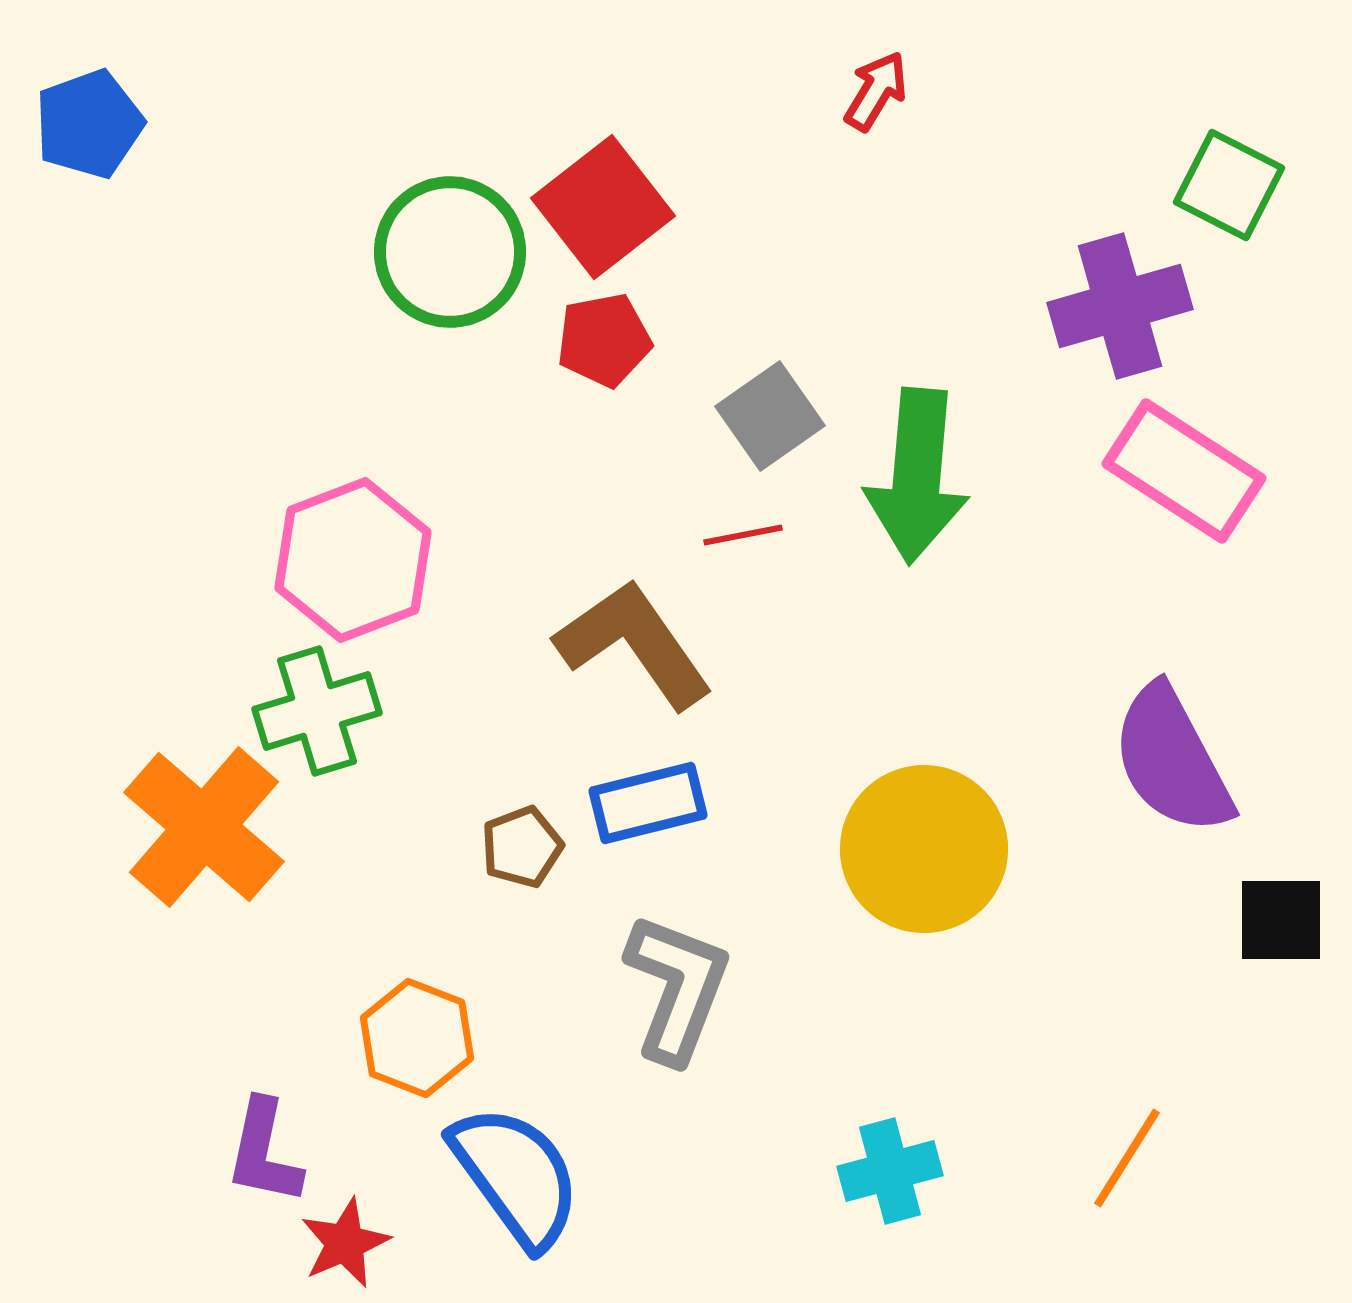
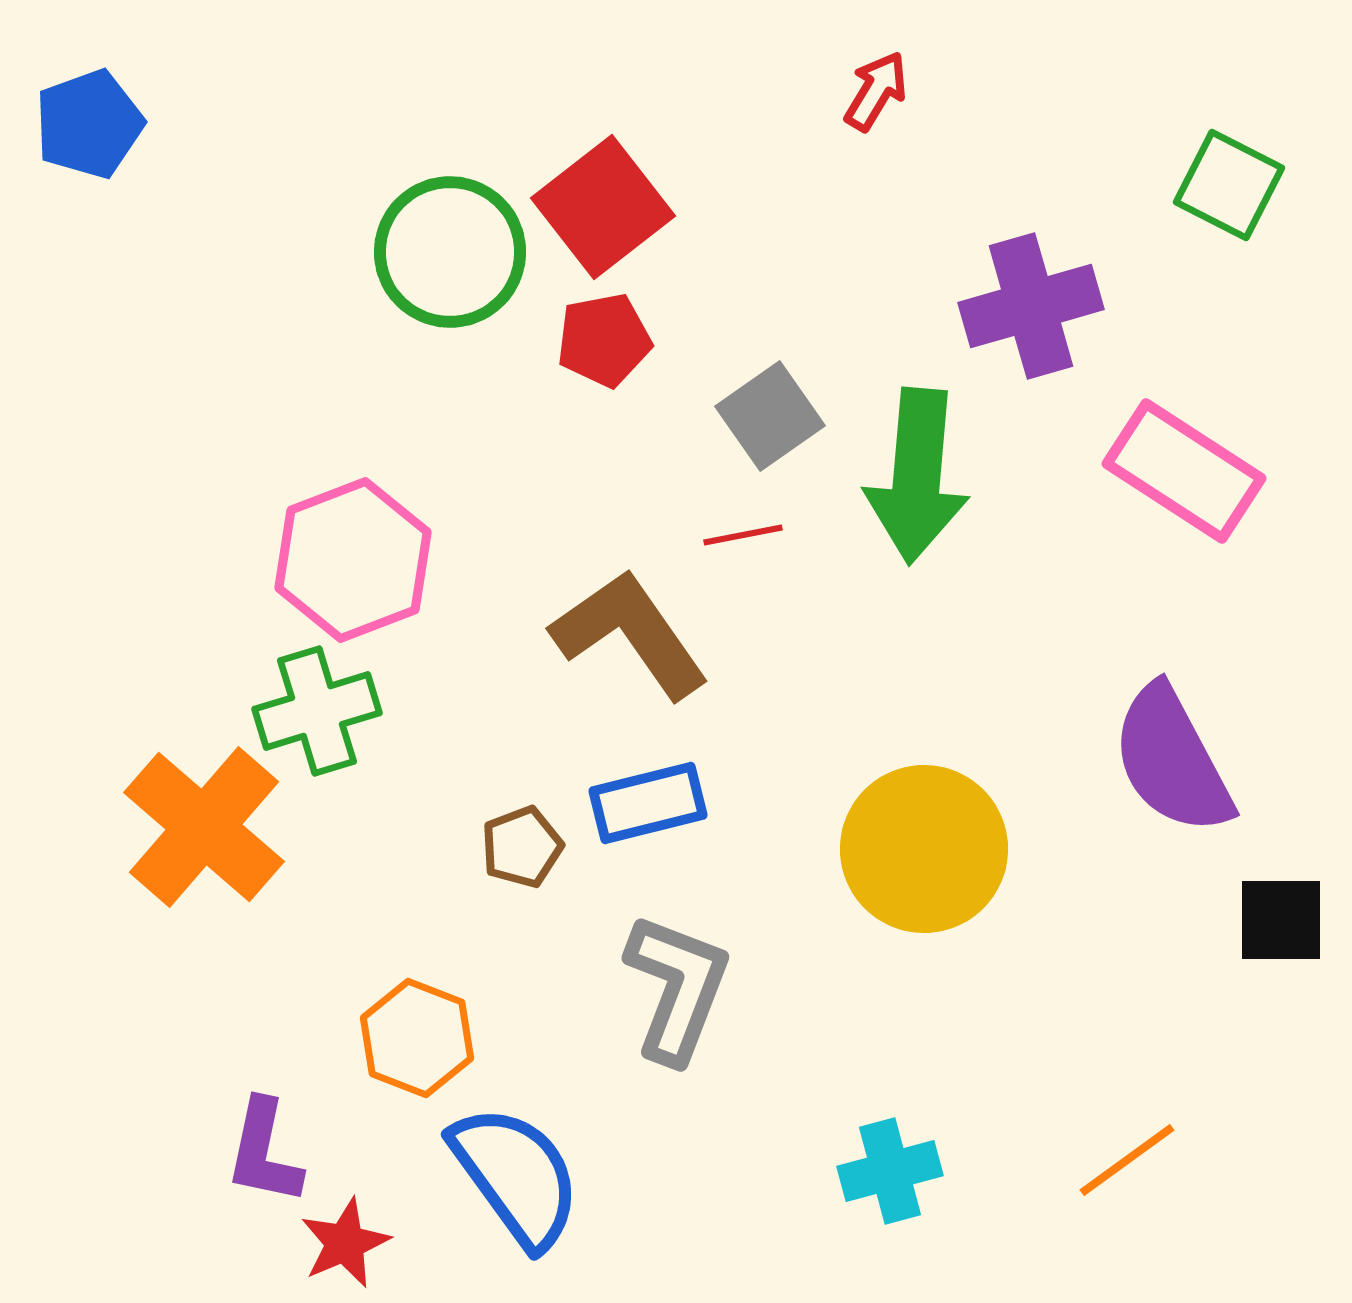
purple cross: moved 89 px left
brown L-shape: moved 4 px left, 10 px up
orange line: moved 2 px down; rotated 22 degrees clockwise
